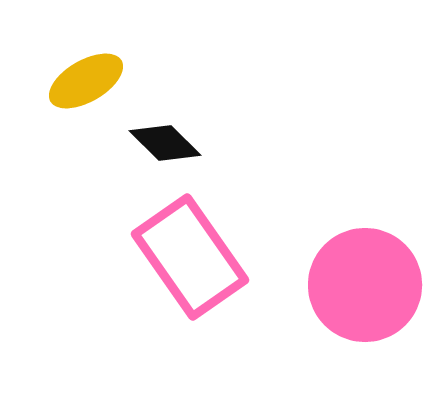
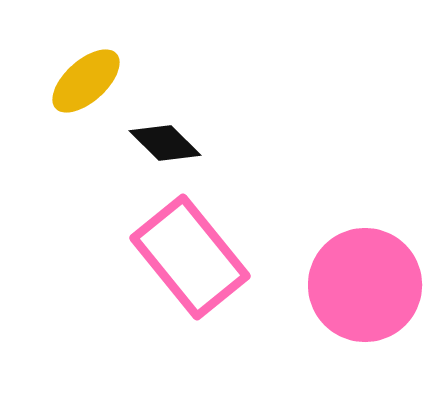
yellow ellipse: rotated 12 degrees counterclockwise
pink rectangle: rotated 4 degrees counterclockwise
